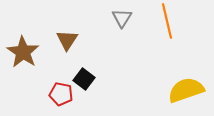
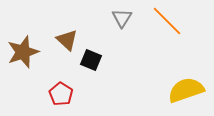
orange line: rotated 32 degrees counterclockwise
brown triangle: rotated 20 degrees counterclockwise
brown star: rotated 20 degrees clockwise
black square: moved 7 px right, 19 px up; rotated 15 degrees counterclockwise
red pentagon: rotated 20 degrees clockwise
